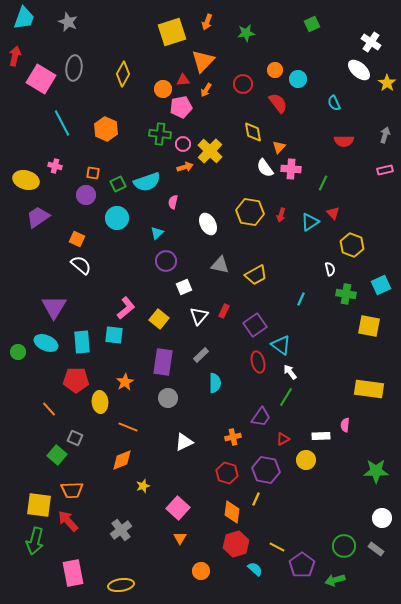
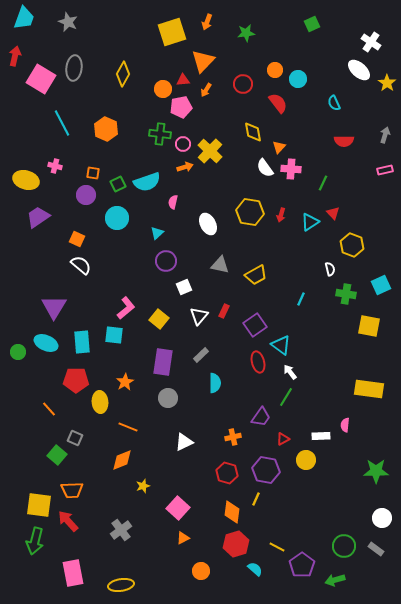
orange triangle at (180, 538): moved 3 px right; rotated 32 degrees clockwise
